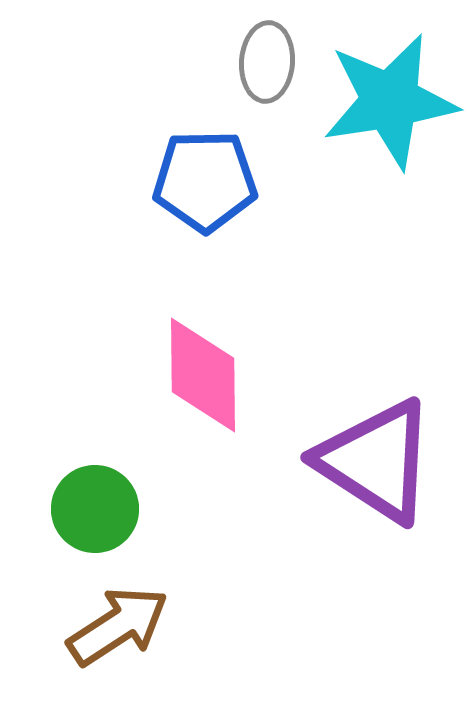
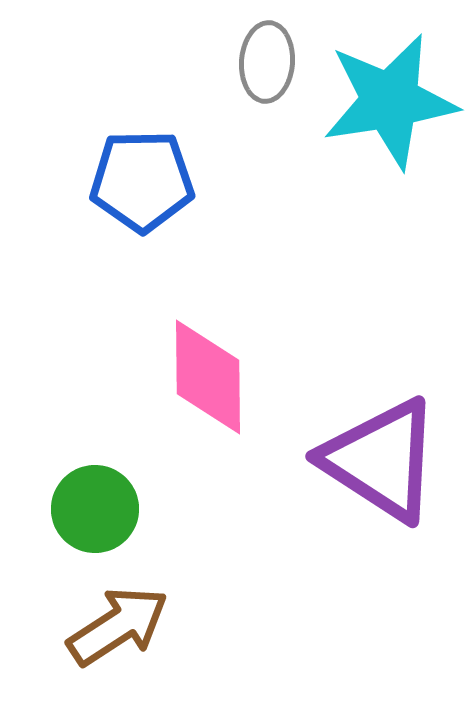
blue pentagon: moved 63 px left
pink diamond: moved 5 px right, 2 px down
purple triangle: moved 5 px right, 1 px up
